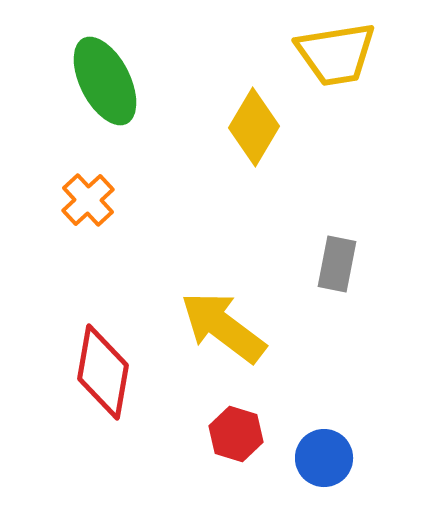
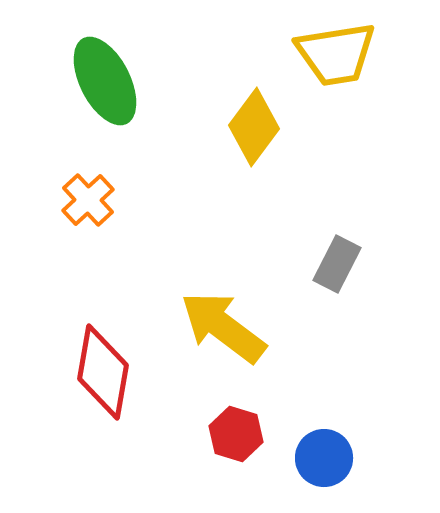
yellow diamond: rotated 6 degrees clockwise
gray rectangle: rotated 16 degrees clockwise
